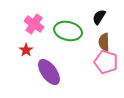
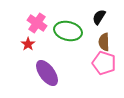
pink cross: moved 3 px right, 1 px up
red star: moved 2 px right, 6 px up
pink pentagon: moved 2 px left, 1 px down
purple ellipse: moved 2 px left, 1 px down
